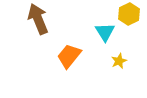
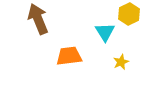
orange trapezoid: rotated 44 degrees clockwise
yellow star: moved 2 px right, 1 px down
